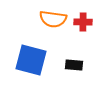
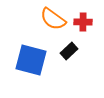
orange semicircle: rotated 28 degrees clockwise
black rectangle: moved 5 px left, 14 px up; rotated 48 degrees counterclockwise
